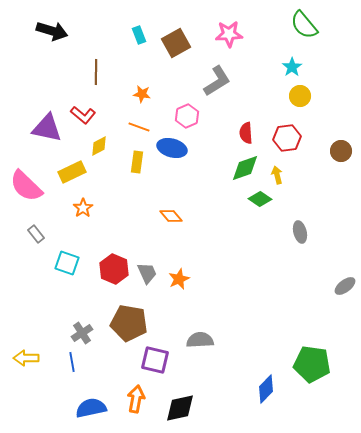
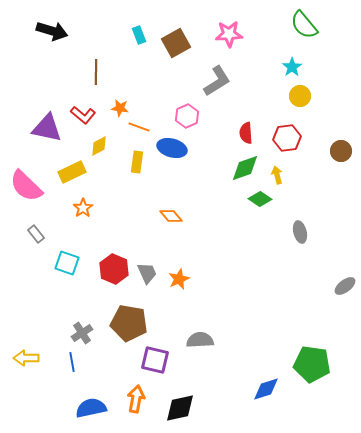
orange star at (142, 94): moved 22 px left, 14 px down
blue diamond at (266, 389): rotated 28 degrees clockwise
